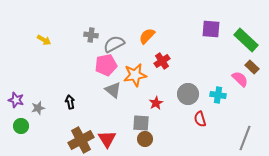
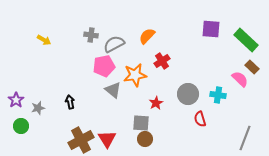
pink pentagon: moved 2 px left, 1 px down
purple star: rotated 21 degrees clockwise
